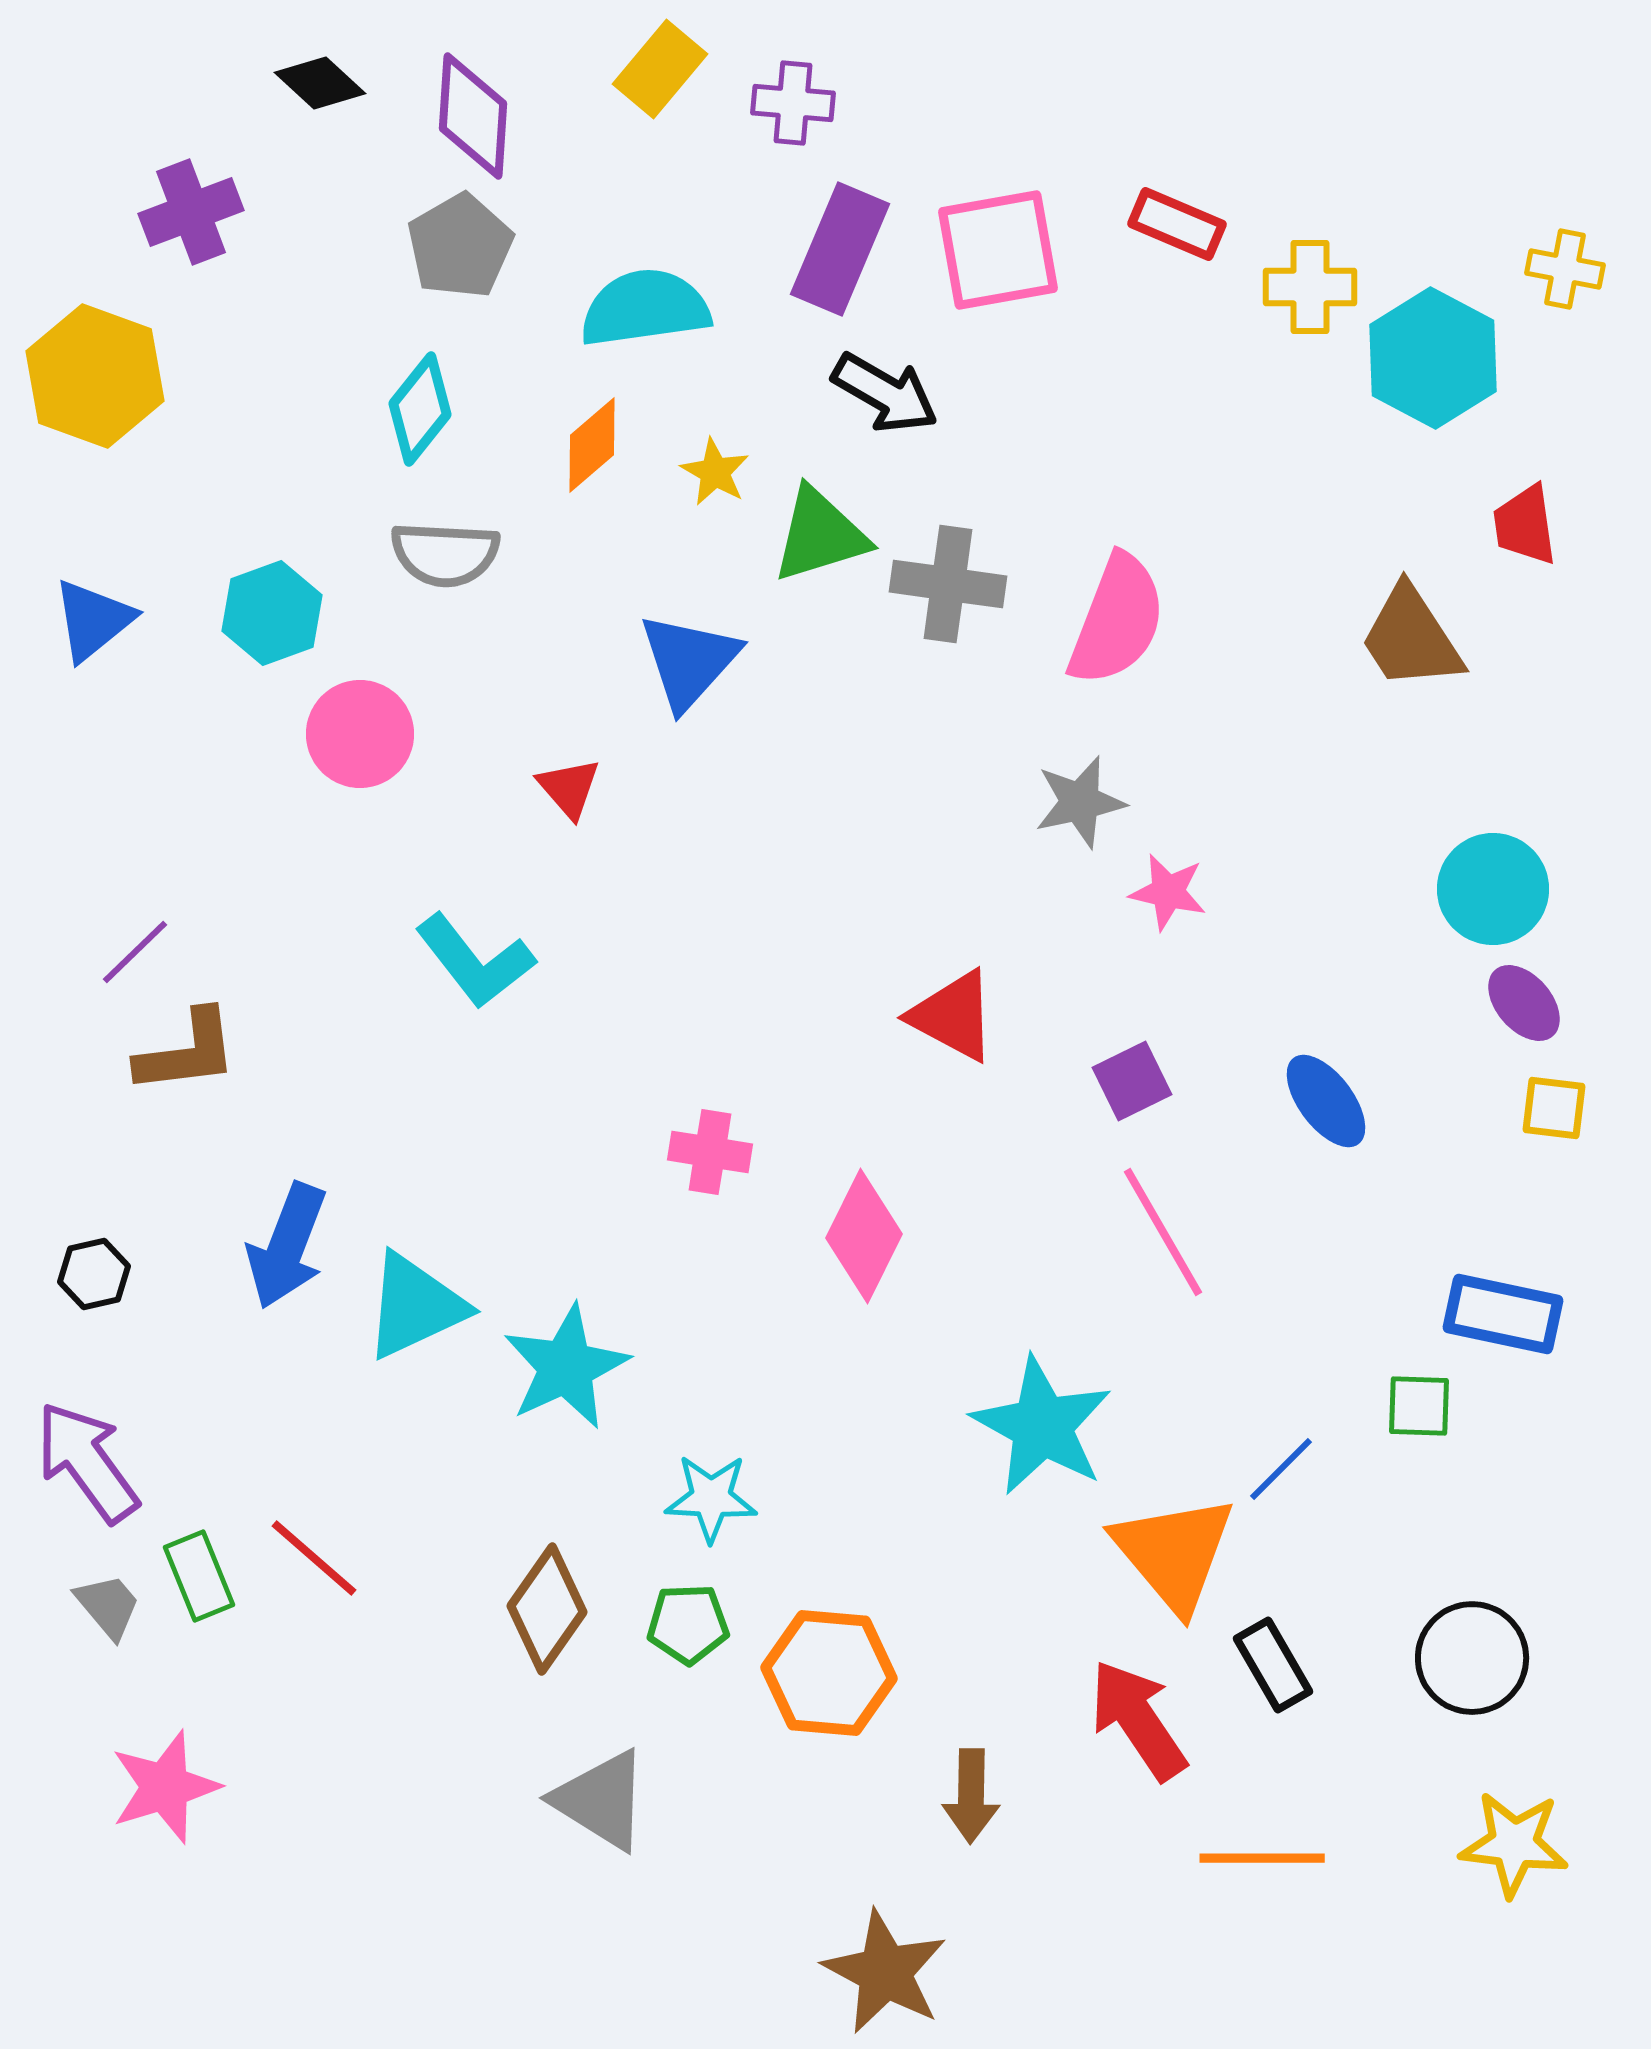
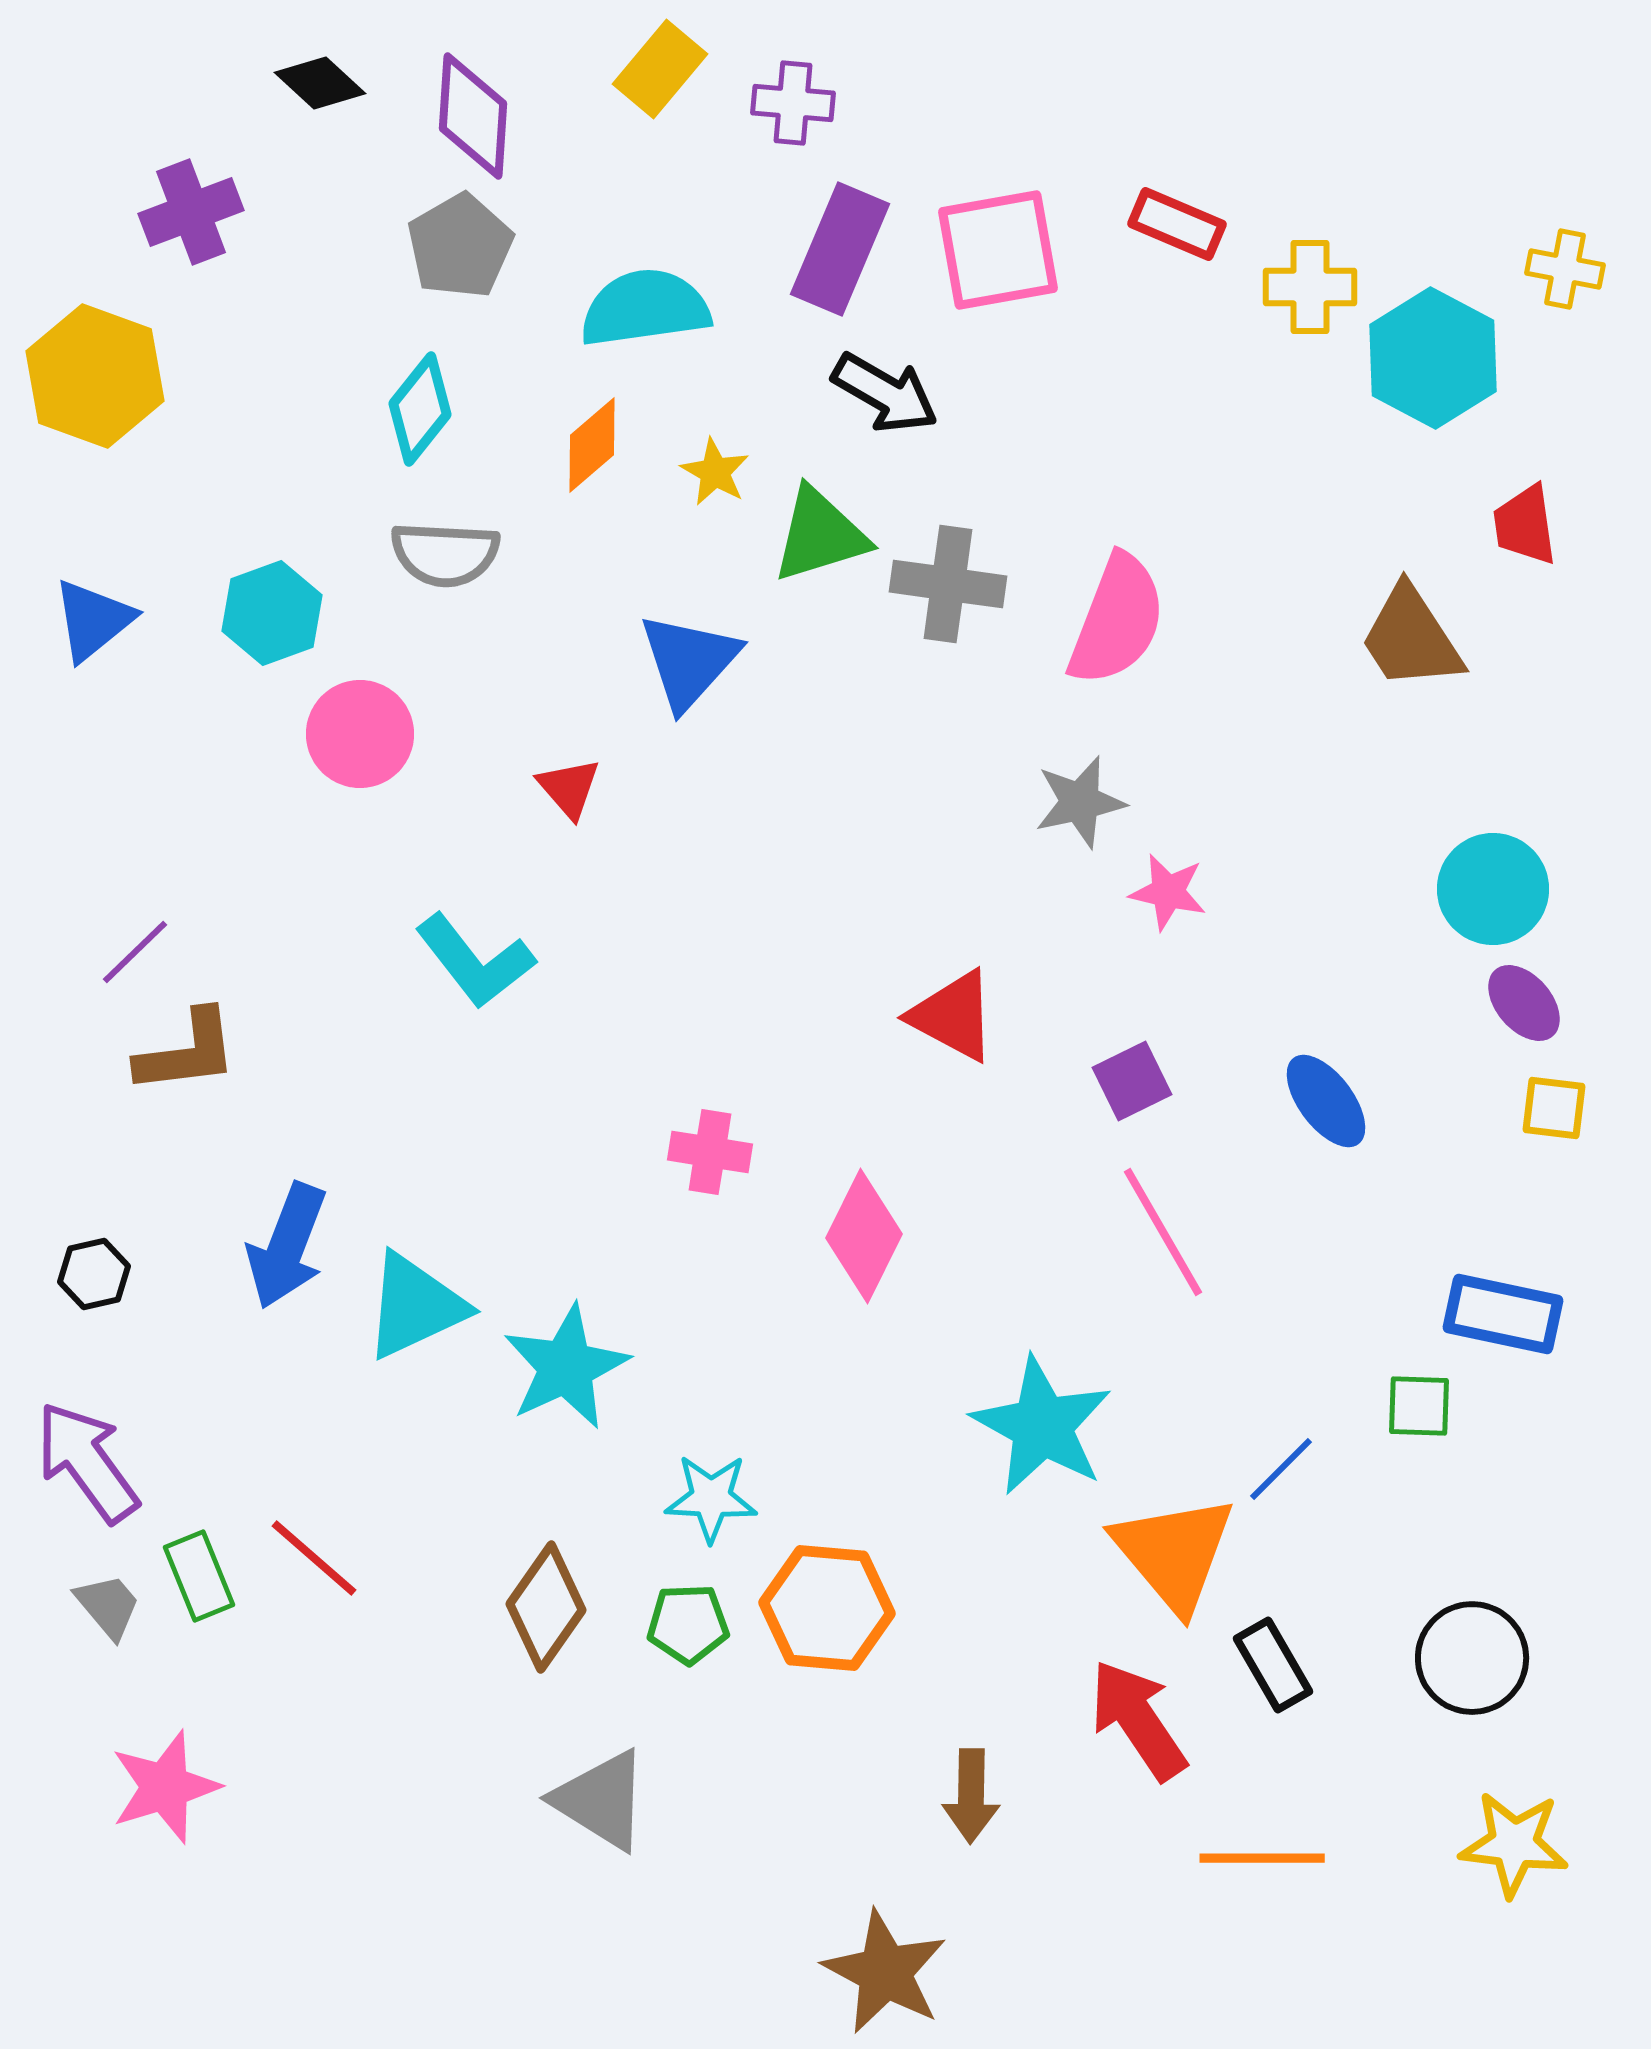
brown diamond at (547, 1609): moved 1 px left, 2 px up
orange hexagon at (829, 1673): moved 2 px left, 65 px up
